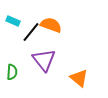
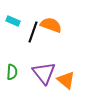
black line: moved 2 px right; rotated 20 degrees counterclockwise
purple triangle: moved 13 px down
orange triangle: moved 13 px left, 2 px down
